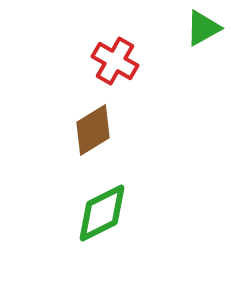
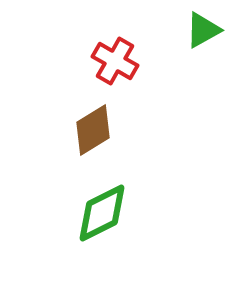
green triangle: moved 2 px down
